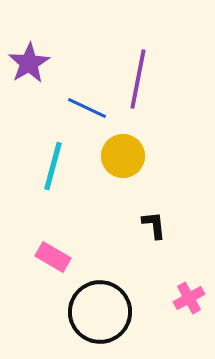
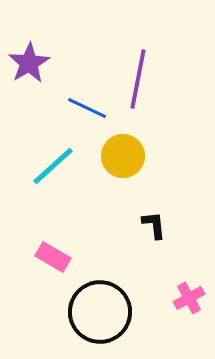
cyan line: rotated 33 degrees clockwise
